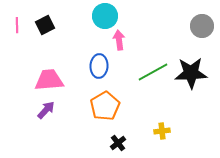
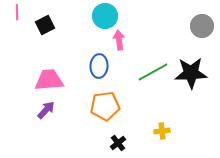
pink line: moved 13 px up
orange pentagon: rotated 24 degrees clockwise
